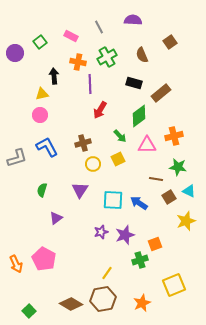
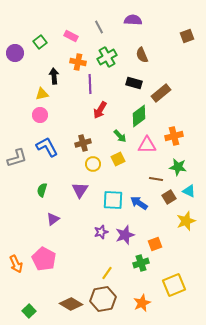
brown square at (170, 42): moved 17 px right, 6 px up; rotated 16 degrees clockwise
purple triangle at (56, 218): moved 3 px left, 1 px down
green cross at (140, 260): moved 1 px right, 3 px down
